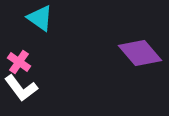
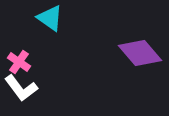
cyan triangle: moved 10 px right
